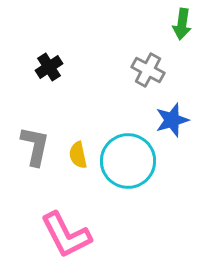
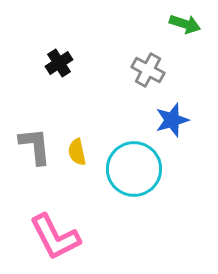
green arrow: moved 3 px right; rotated 80 degrees counterclockwise
black cross: moved 10 px right, 4 px up
gray L-shape: rotated 18 degrees counterclockwise
yellow semicircle: moved 1 px left, 3 px up
cyan circle: moved 6 px right, 8 px down
pink L-shape: moved 11 px left, 2 px down
